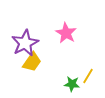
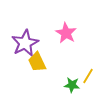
yellow trapezoid: moved 5 px right; rotated 120 degrees clockwise
green star: moved 1 px down
